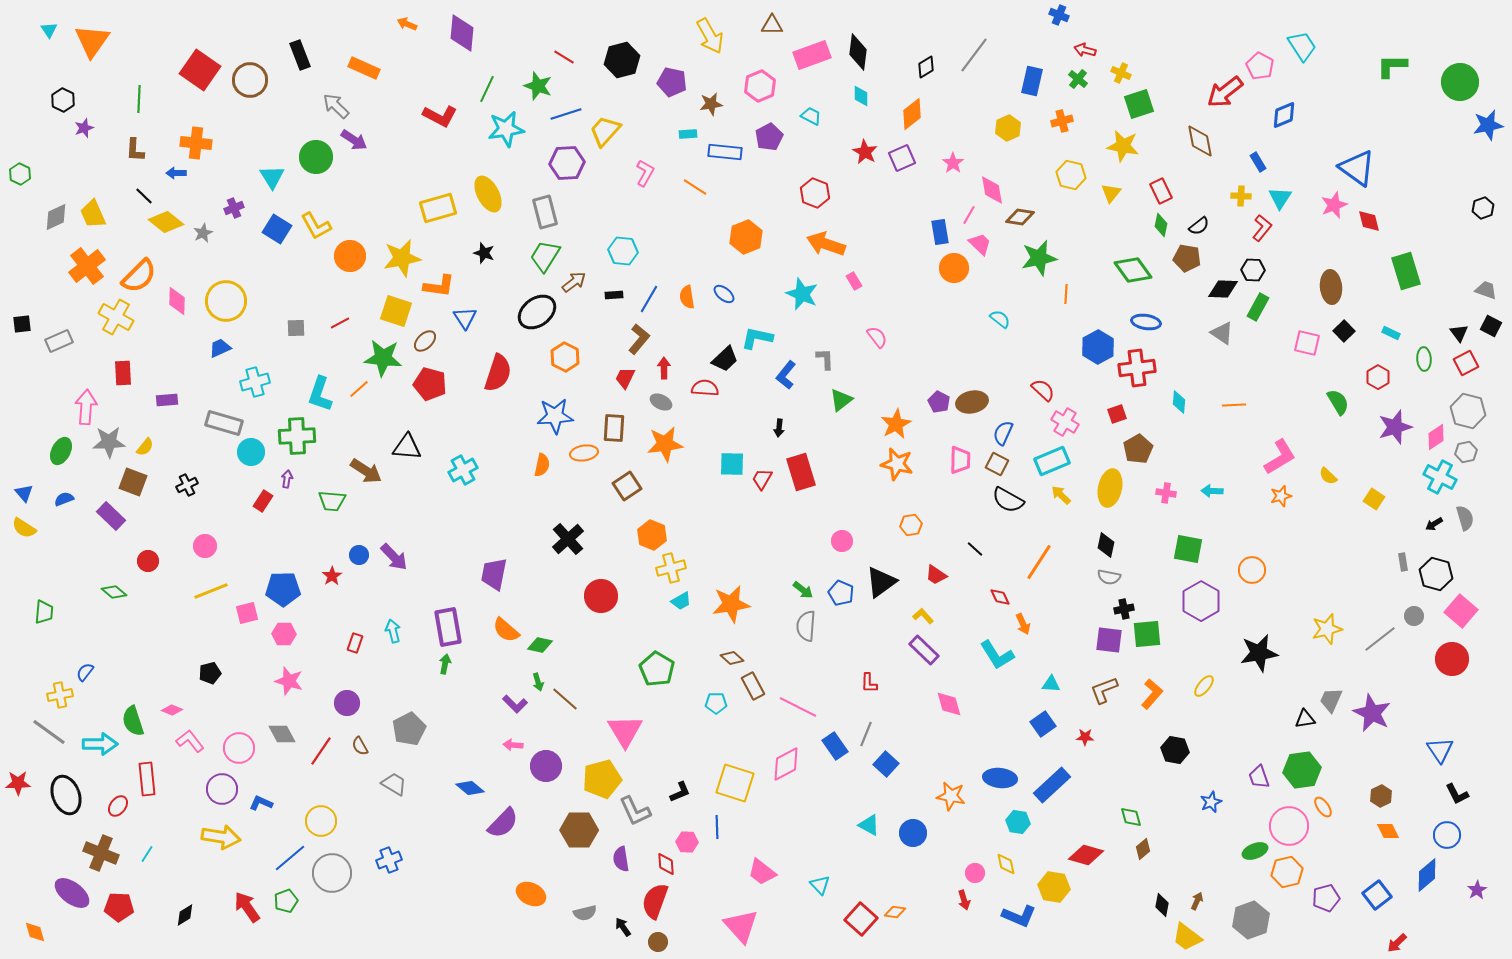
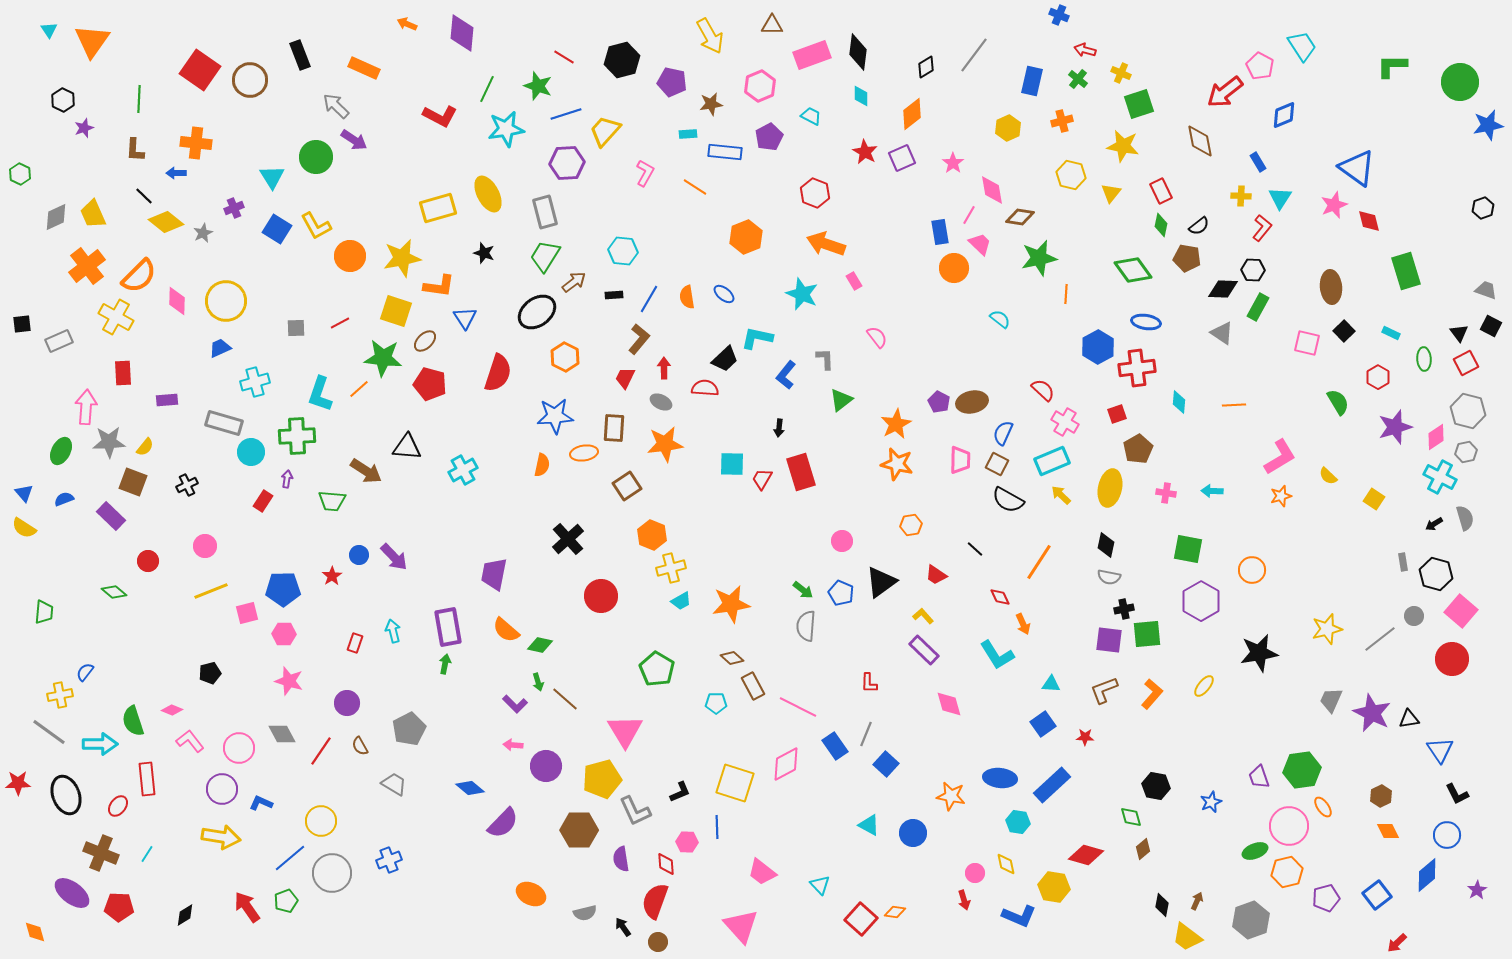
black triangle at (1305, 719): moved 104 px right
black hexagon at (1175, 750): moved 19 px left, 36 px down
